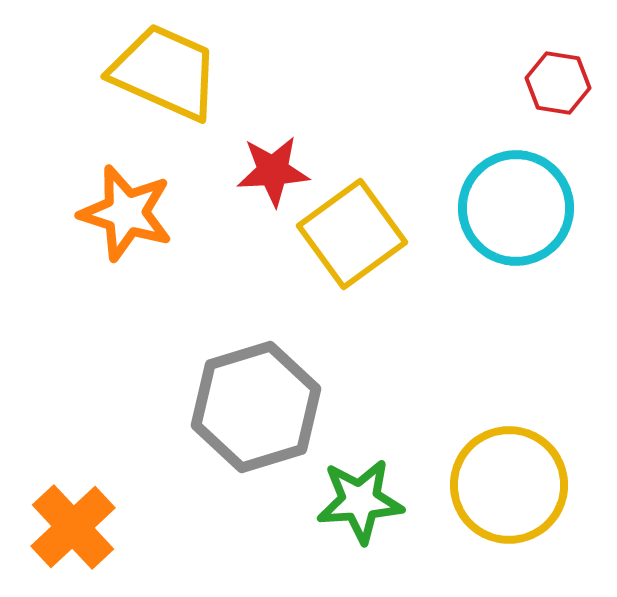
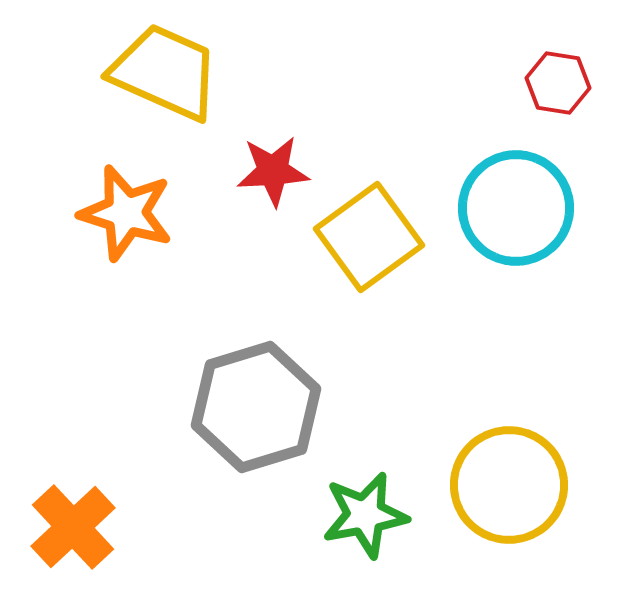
yellow square: moved 17 px right, 3 px down
green star: moved 5 px right, 14 px down; rotated 6 degrees counterclockwise
